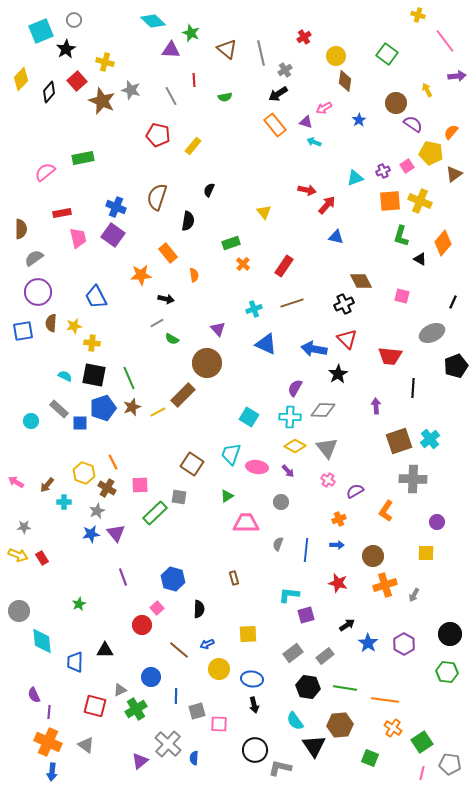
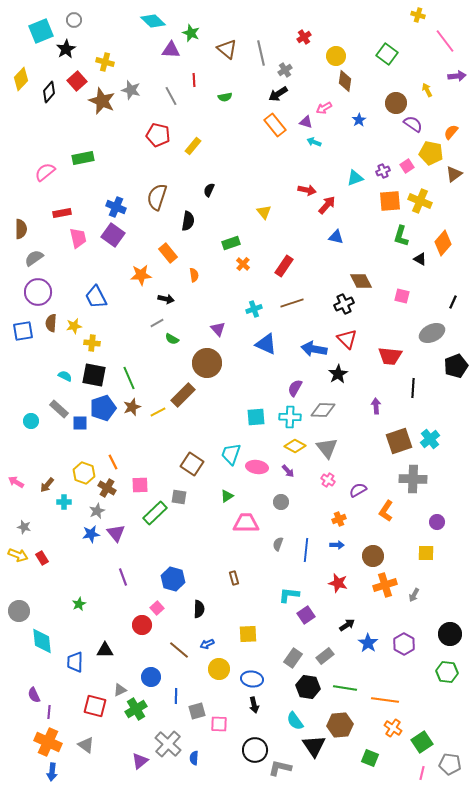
cyan square at (249, 417): moved 7 px right; rotated 36 degrees counterclockwise
purple semicircle at (355, 491): moved 3 px right, 1 px up
gray star at (24, 527): rotated 16 degrees clockwise
purple square at (306, 615): rotated 18 degrees counterclockwise
gray rectangle at (293, 653): moved 5 px down; rotated 18 degrees counterclockwise
